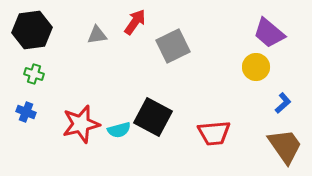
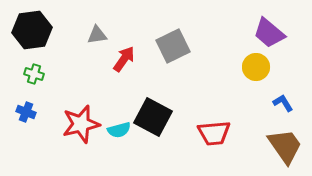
red arrow: moved 11 px left, 37 px down
blue L-shape: rotated 80 degrees counterclockwise
